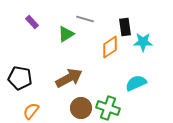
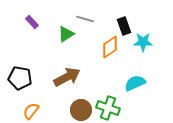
black rectangle: moved 1 px left, 1 px up; rotated 12 degrees counterclockwise
brown arrow: moved 2 px left, 1 px up
cyan semicircle: moved 1 px left
brown circle: moved 2 px down
